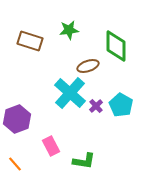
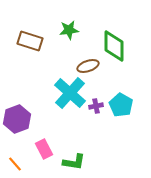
green diamond: moved 2 px left
purple cross: rotated 32 degrees clockwise
pink rectangle: moved 7 px left, 3 px down
green L-shape: moved 10 px left, 1 px down
